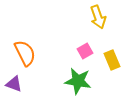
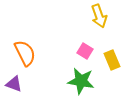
yellow arrow: moved 1 px right, 1 px up
pink square: rotated 28 degrees counterclockwise
green star: moved 3 px right
